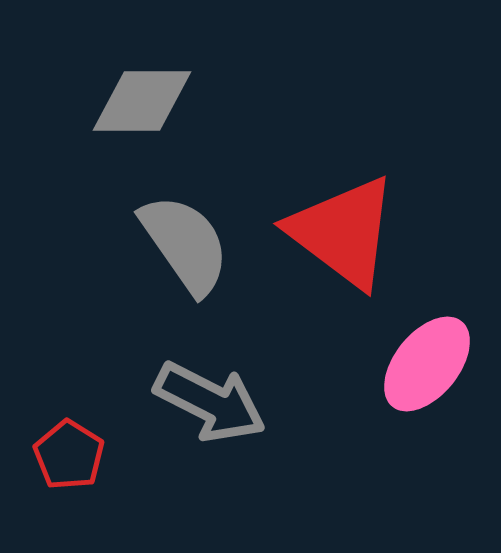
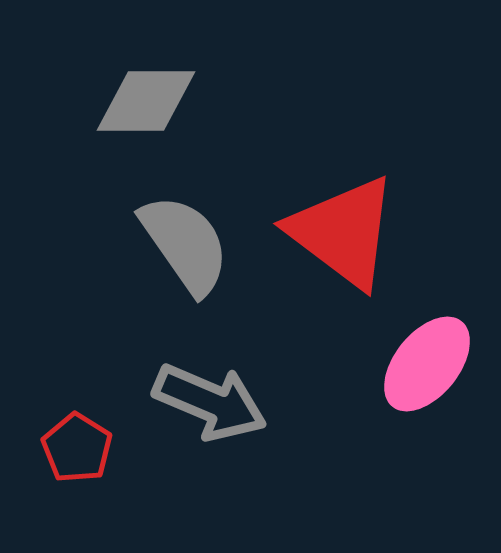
gray diamond: moved 4 px right
gray arrow: rotated 4 degrees counterclockwise
red pentagon: moved 8 px right, 7 px up
